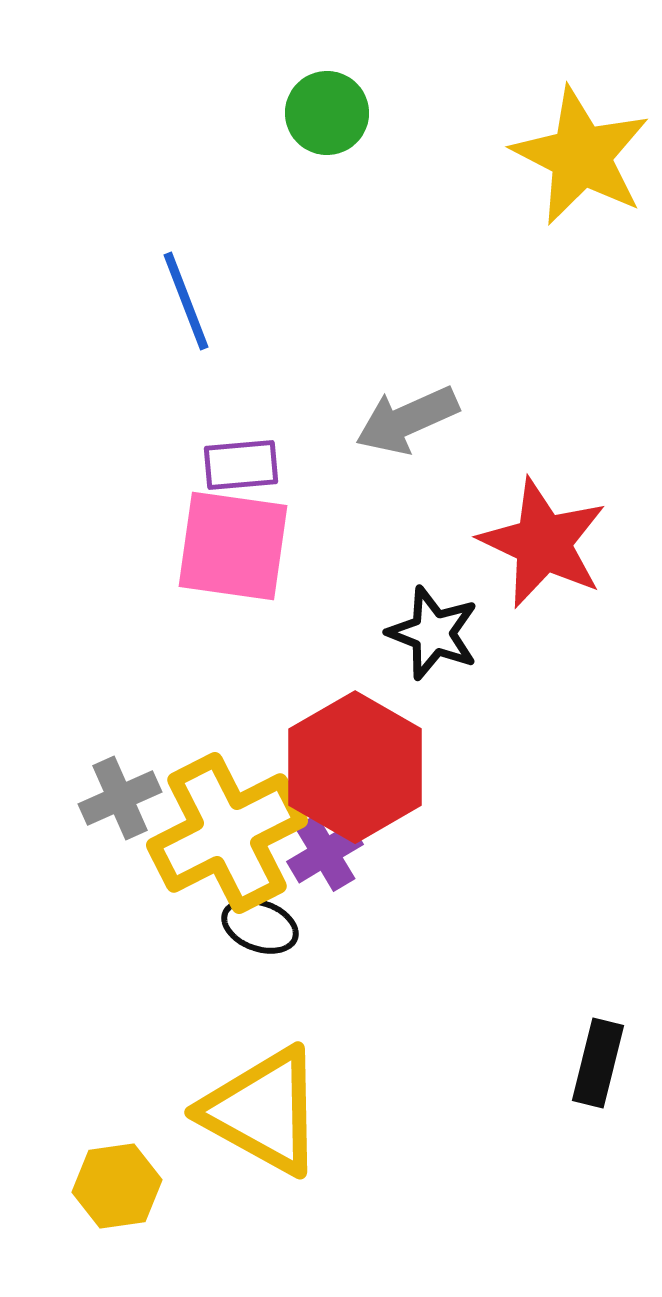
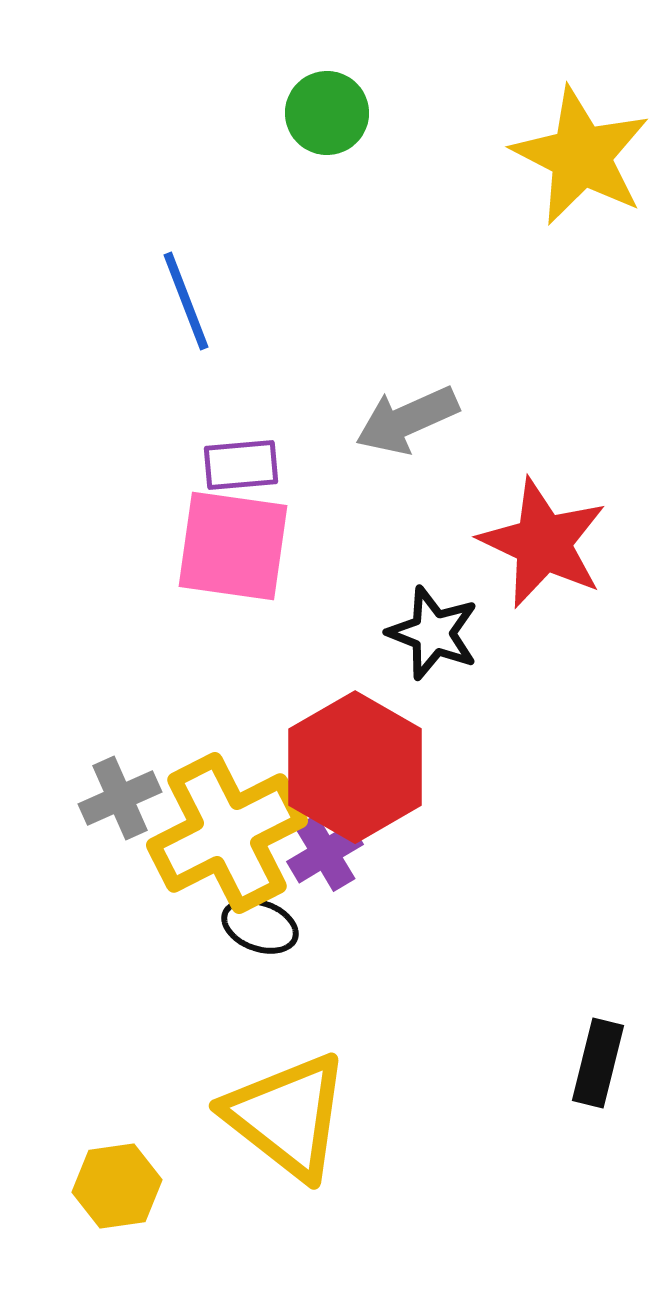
yellow triangle: moved 24 px right, 5 px down; rotated 9 degrees clockwise
